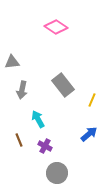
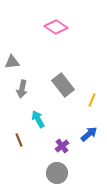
gray arrow: moved 1 px up
purple cross: moved 17 px right; rotated 24 degrees clockwise
